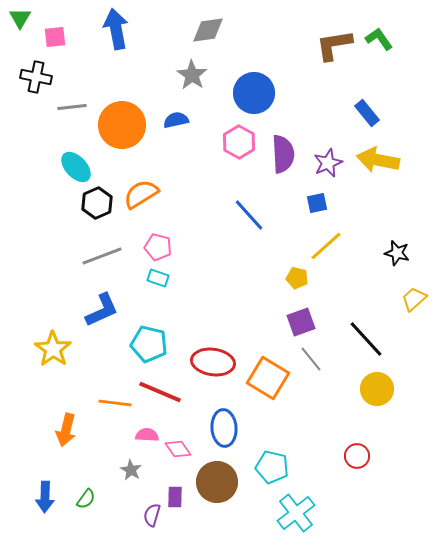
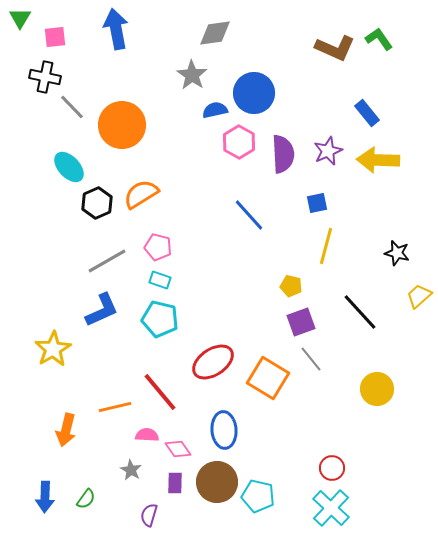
gray diamond at (208, 30): moved 7 px right, 3 px down
brown L-shape at (334, 45): moved 1 px right, 3 px down; rotated 147 degrees counterclockwise
black cross at (36, 77): moved 9 px right
gray line at (72, 107): rotated 52 degrees clockwise
blue semicircle at (176, 120): moved 39 px right, 10 px up
yellow arrow at (378, 160): rotated 9 degrees counterclockwise
purple star at (328, 163): moved 12 px up
cyan ellipse at (76, 167): moved 7 px left
yellow line at (326, 246): rotated 33 degrees counterclockwise
gray line at (102, 256): moved 5 px right, 5 px down; rotated 9 degrees counterclockwise
cyan rectangle at (158, 278): moved 2 px right, 2 px down
yellow pentagon at (297, 278): moved 6 px left, 8 px down
yellow trapezoid at (414, 299): moved 5 px right, 3 px up
black line at (366, 339): moved 6 px left, 27 px up
cyan pentagon at (149, 344): moved 11 px right, 25 px up
yellow star at (53, 349): rotated 6 degrees clockwise
red ellipse at (213, 362): rotated 42 degrees counterclockwise
red line at (160, 392): rotated 27 degrees clockwise
orange line at (115, 403): moved 4 px down; rotated 20 degrees counterclockwise
blue ellipse at (224, 428): moved 2 px down
red circle at (357, 456): moved 25 px left, 12 px down
cyan pentagon at (272, 467): moved 14 px left, 29 px down
purple rectangle at (175, 497): moved 14 px up
cyan cross at (296, 513): moved 35 px right, 5 px up; rotated 9 degrees counterclockwise
purple semicircle at (152, 515): moved 3 px left
